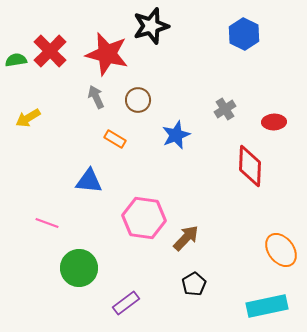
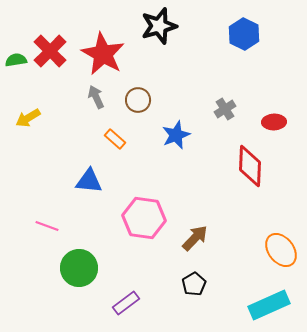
black star: moved 8 px right
red star: moved 4 px left; rotated 15 degrees clockwise
orange rectangle: rotated 10 degrees clockwise
pink line: moved 3 px down
brown arrow: moved 9 px right
cyan rectangle: moved 2 px right, 1 px up; rotated 12 degrees counterclockwise
